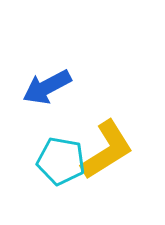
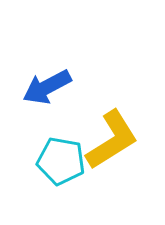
yellow L-shape: moved 5 px right, 10 px up
